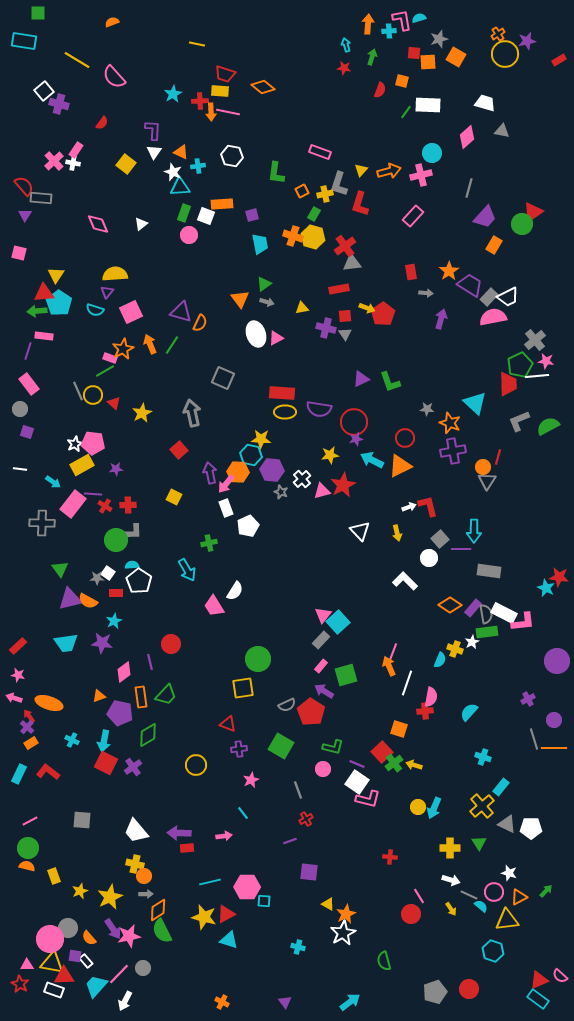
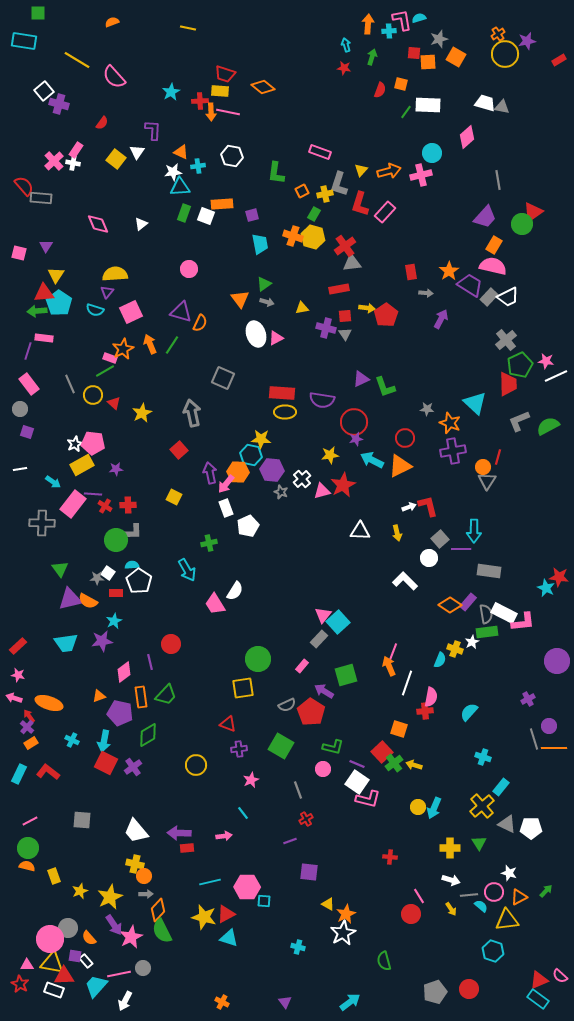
yellow line at (197, 44): moved 9 px left, 16 px up
orange square at (402, 81): moved 1 px left, 3 px down
cyan star at (173, 94): moved 2 px left, 2 px up
gray triangle at (502, 131): moved 24 px up
white triangle at (154, 152): moved 17 px left
yellow square at (126, 164): moved 10 px left, 5 px up
white star at (173, 172): rotated 30 degrees counterclockwise
gray line at (469, 188): moved 29 px right, 8 px up; rotated 24 degrees counterclockwise
purple triangle at (25, 215): moved 21 px right, 31 px down
pink rectangle at (413, 216): moved 28 px left, 4 px up
pink circle at (189, 235): moved 34 px down
yellow arrow at (367, 308): rotated 14 degrees counterclockwise
red pentagon at (383, 314): moved 3 px right, 1 px down
pink semicircle at (493, 317): moved 51 px up; rotated 24 degrees clockwise
purple arrow at (441, 319): rotated 12 degrees clockwise
pink rectangle at (44, 336): moved 2 px down
gray cross at (535, 340): moved 29 px left
white line at (537, 376): moved 19 px right; rotated 20 degrees counterclockwise
green L-shape at (390, 382): moved 5 px left, 5 px down
gray line at (78, 391): moved 8 px left, 7 px up
purple semicircle at (319, 409): moved 3 px right, 9 px up
white line at (20, 469): rotated 16 degrees counterclockwise
white triangle at (360, 531): rotated 45 degrees counterclockwise
pink trapezoid at (214, 606): moved 1 px right, 2 px up
purple rectangle at (473, 608): moved 5 px left, 6 px up
gray rectangle at (321, 640): moved 2 px left, 1 px up
purple star at (102, 643): moved 2 px up; rotated 15 degrees counterclockwise
pink rectangle at (321, 666): moved 19 px left
purple circle at (554, 720): moved 5 px left, 6 px down
gray line at (469, 895): rotated 30 degrees counterclockwise
orange diamond at (158, 910): rotated 15 degrees counterclockwise
purple arrow at (113, 929): moved 1 px right, 4 px up
pink star at (129, 936): moved 2 px right, 1 px down; rotated 15 degrees counterclockwise
cyan triangle at (229, 940): moved 2 px up
pink line at (119, 974): rotated 35 degrees clockwise
